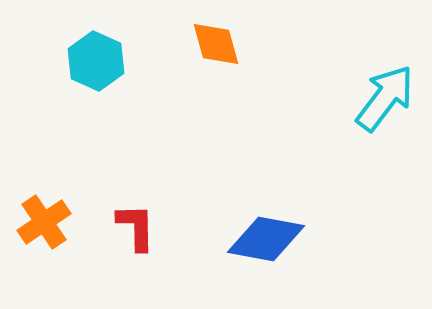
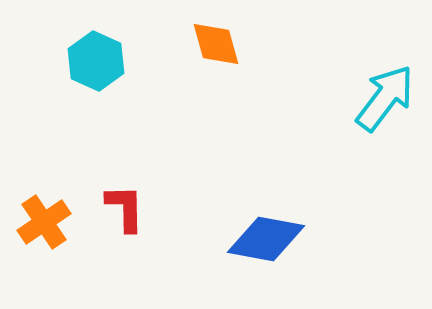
red L-shape: moved 11 px left, 19 px up
